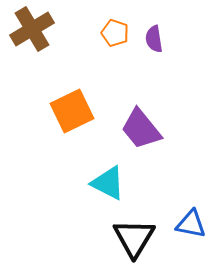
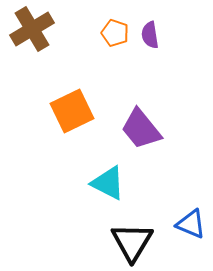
purple semicircle: moved 4 px left, 4 px up
blue triangle: rotated 12 degrees clockwise
black triangle: moved 2 px left, 4 px down
